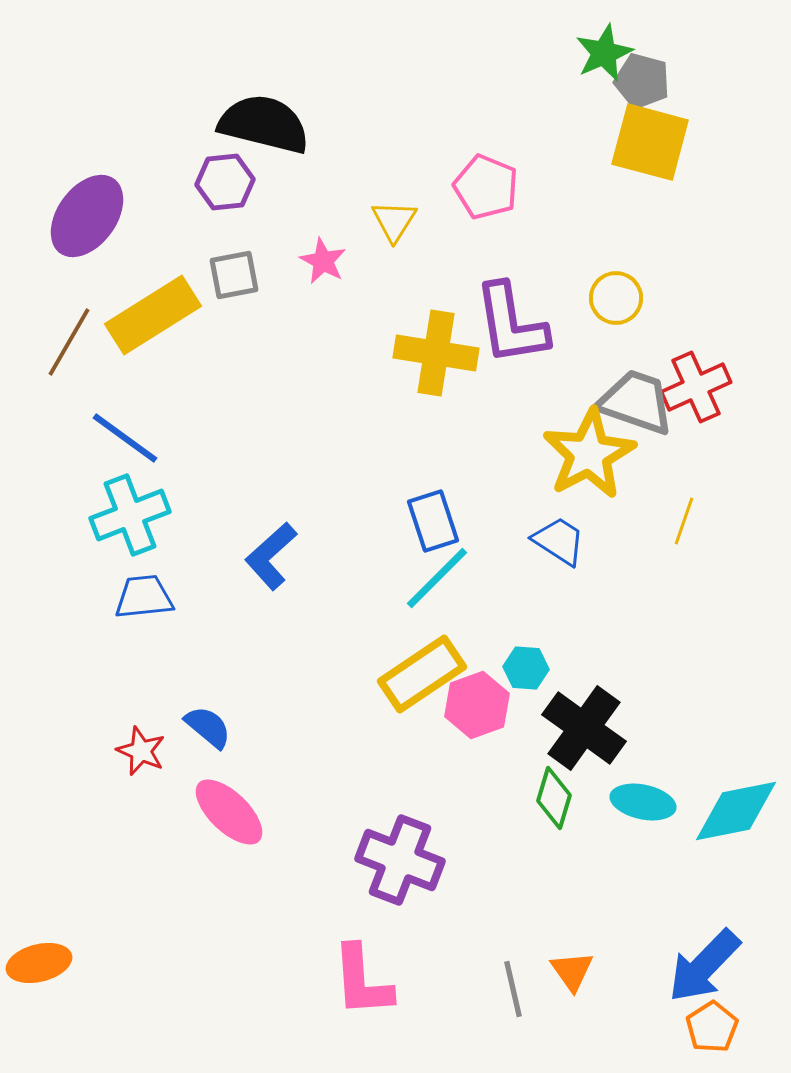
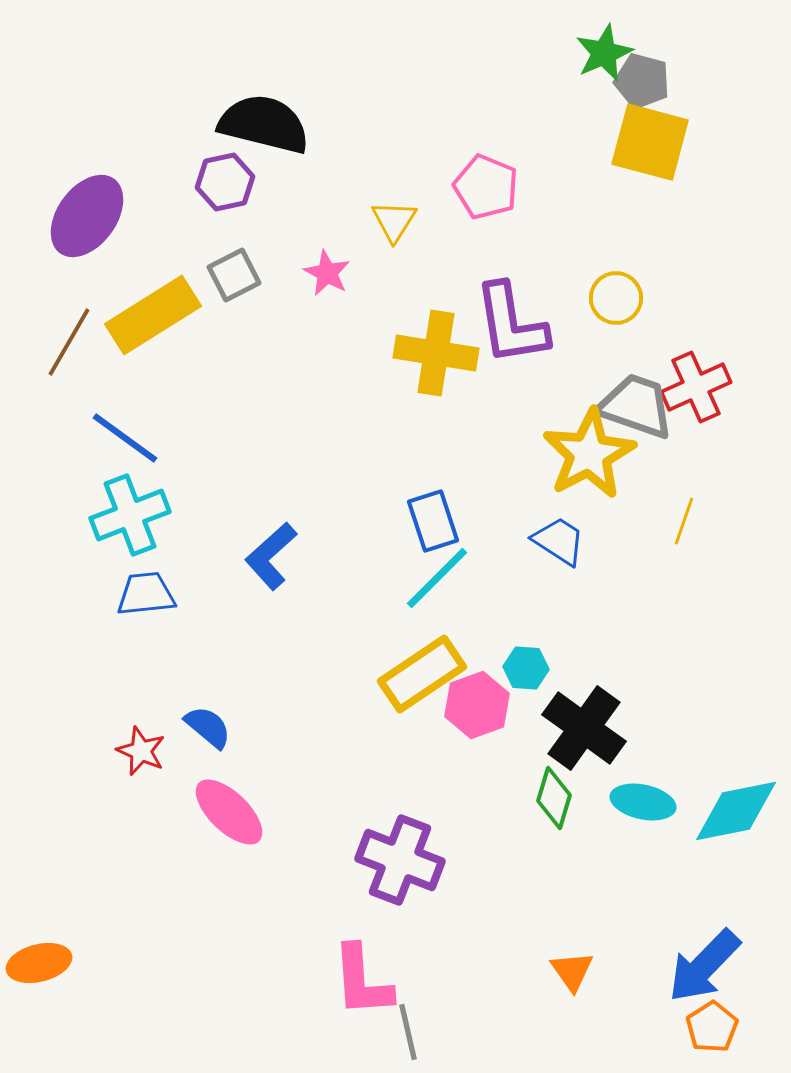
purple hexagon at (225, 182): rotated 6 degrees counterclockwise
pink star at (323, 261): moved 4 px right, 12 px down
gray square at (234, 275): rotated 16 degrees counterclockwise
gray trapezoid at (636, 402): moved 4 px down
blue trapezoid at (144, 597): moved 2 px right, 3 px up
gray line at (513, 989): moved 105 px left, 43 px down
